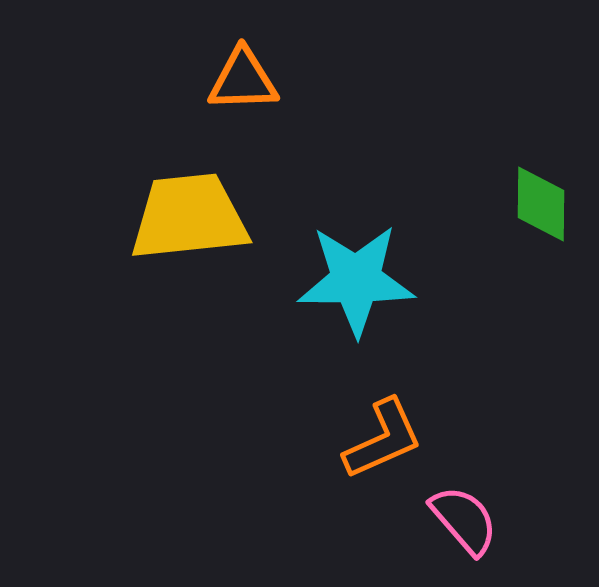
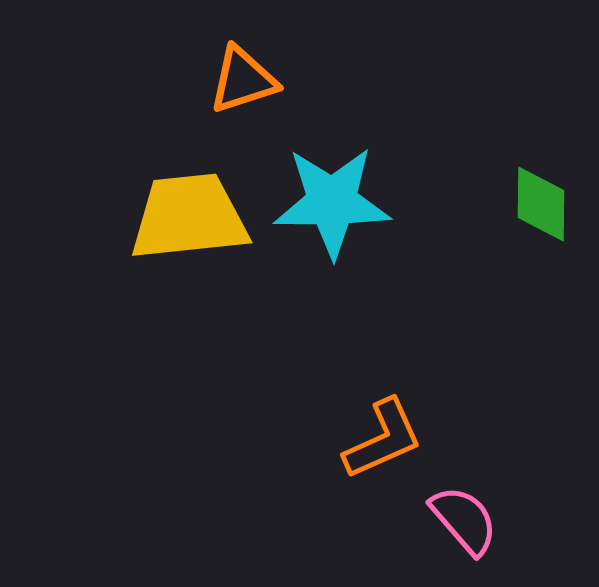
orange triangle: rotated 16 degrees counterclockwise
cyan star: moved 24 px left, 78 px up
